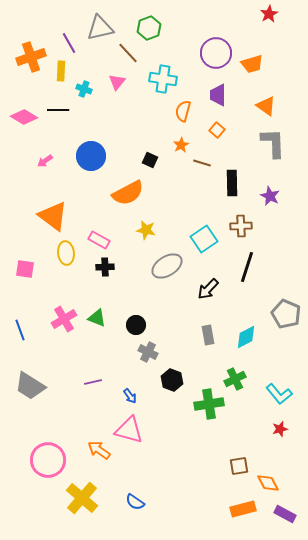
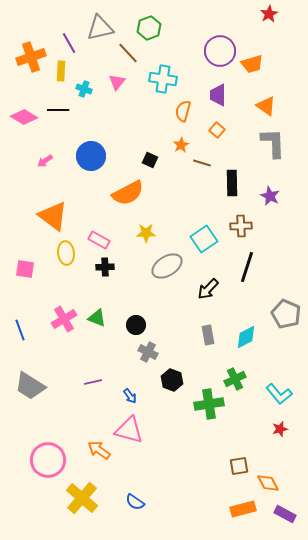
purple circle at (216, 53): moved 4 px right, 2 px up
yellow star at (146, 230): moved 3 px down; rotated 12 degrees counterclockwise
